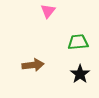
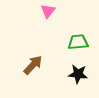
brown arrow: rotated 40 degrees counterclockwise
black star: moved 2 px left; rotated 30 degrees counterclockwise
